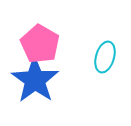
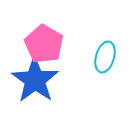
pink pentagon: moved 4 px right
